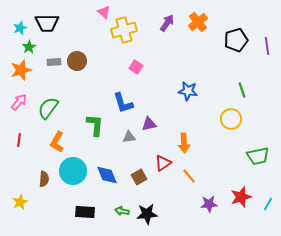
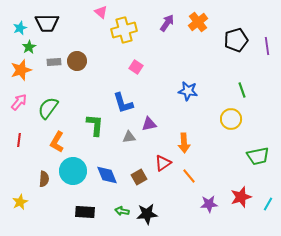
pink triangle: moved 3 px left
